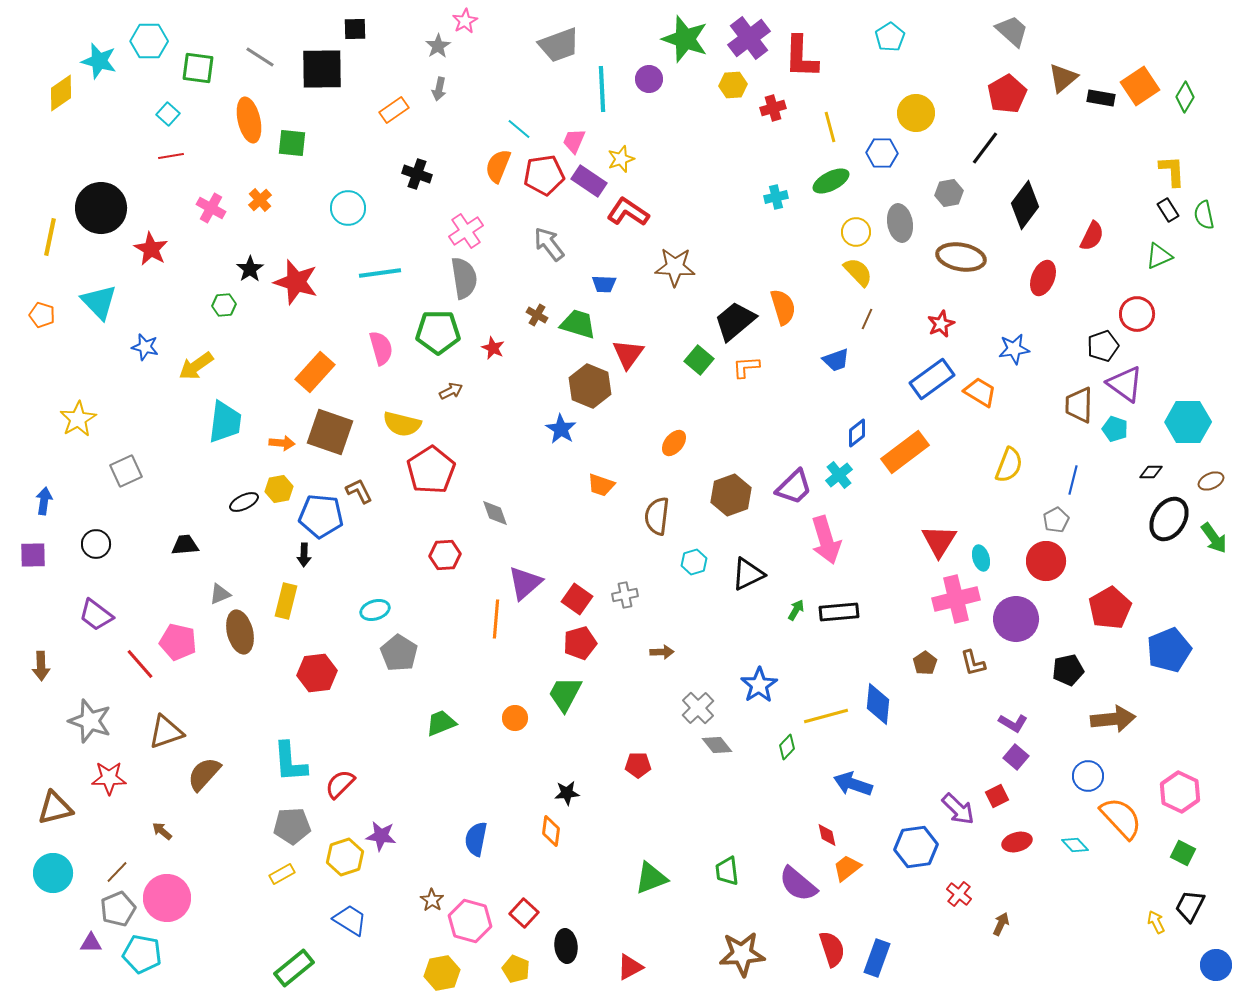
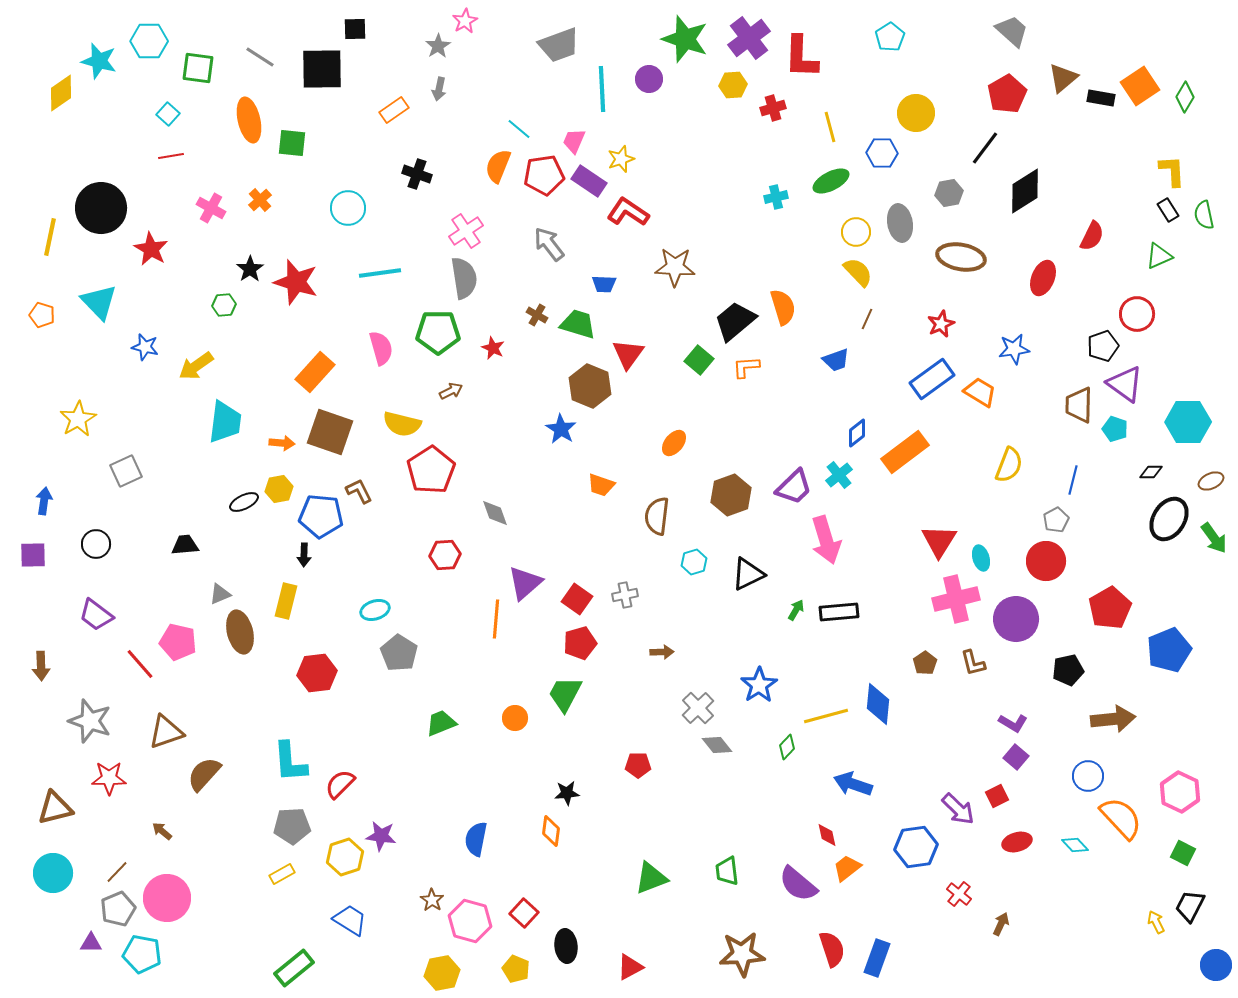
black diamond at (1025, 205): moved 14 px up; rotated 21 degrees clockwise
